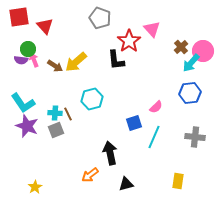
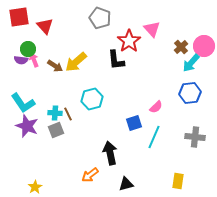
pink circle: moved 1 px right, 5 px up
